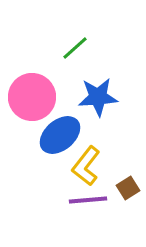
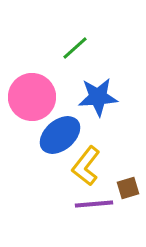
brown square: rotated 15 degrees clockwise
purple line: moved 6 px right, 4 px down
